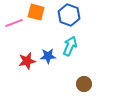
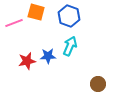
blue hexagon: moved 1 px down
brown circle: moved 14 px right
